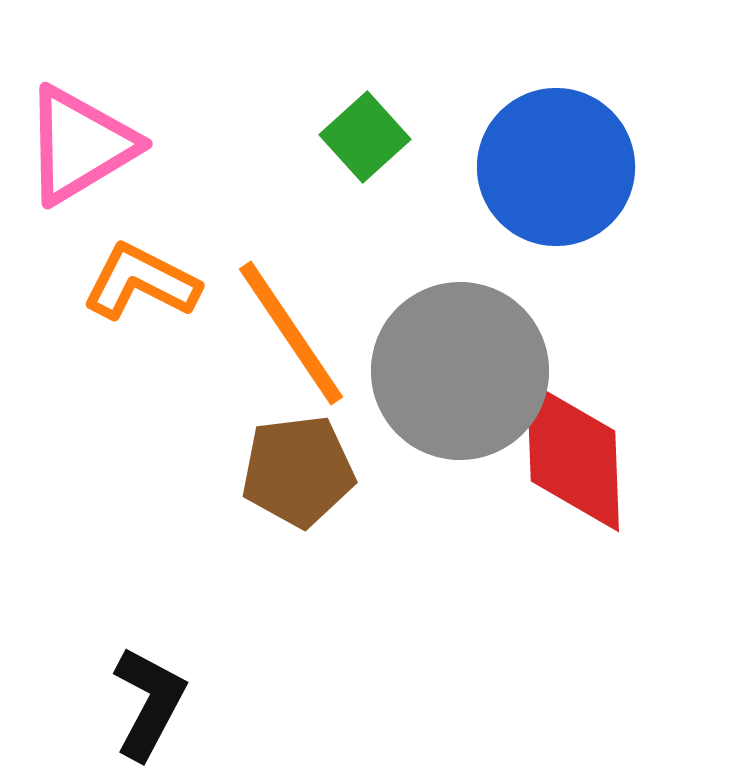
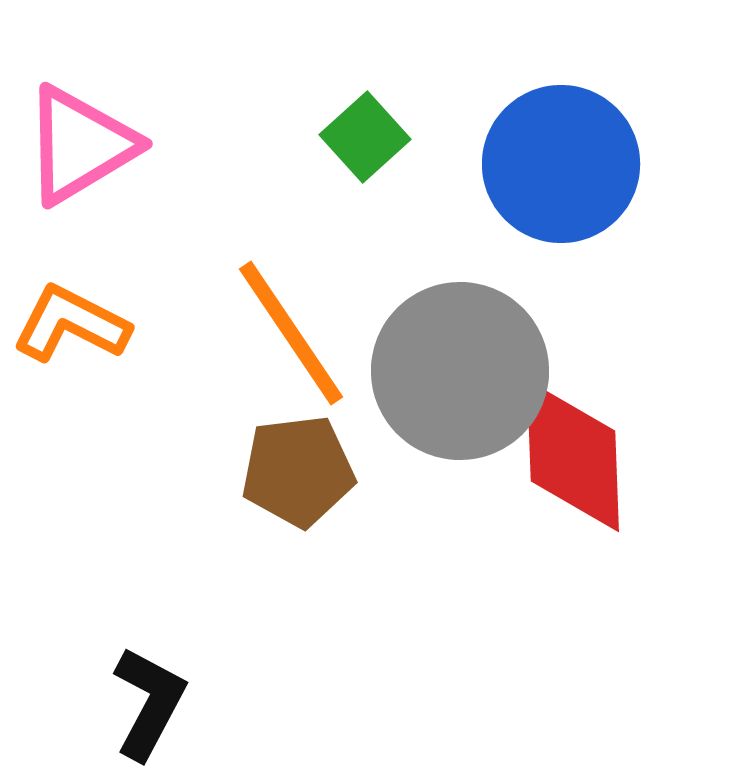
blue circle: moved 5 px right, 3 px up
orange L-shape: moved 70 px left, 42 px down
